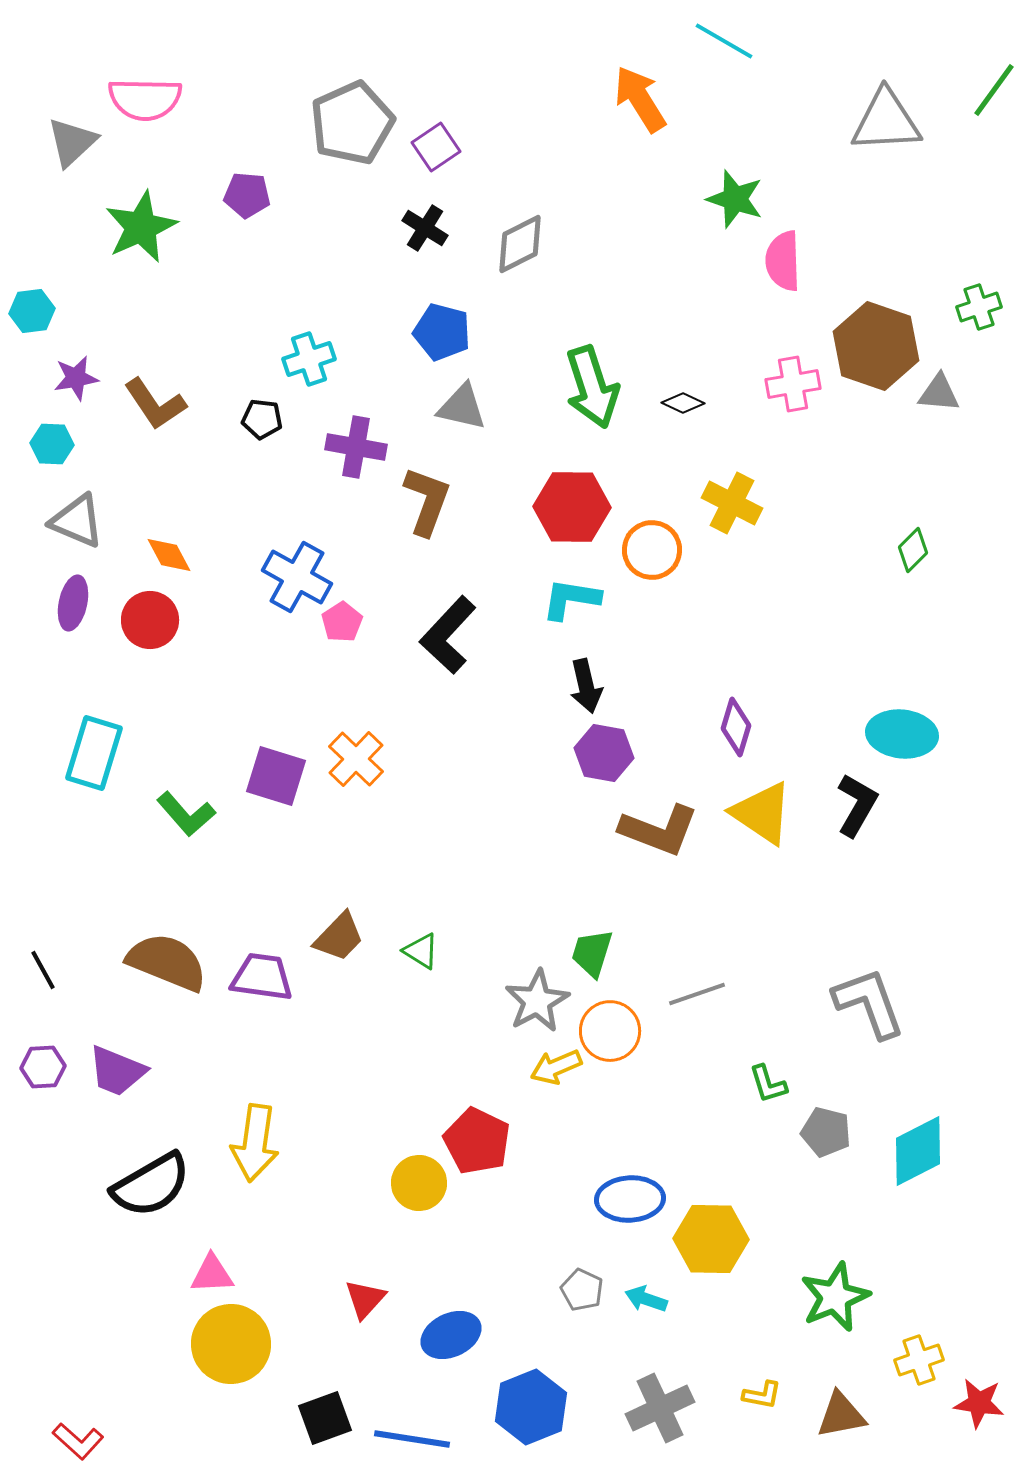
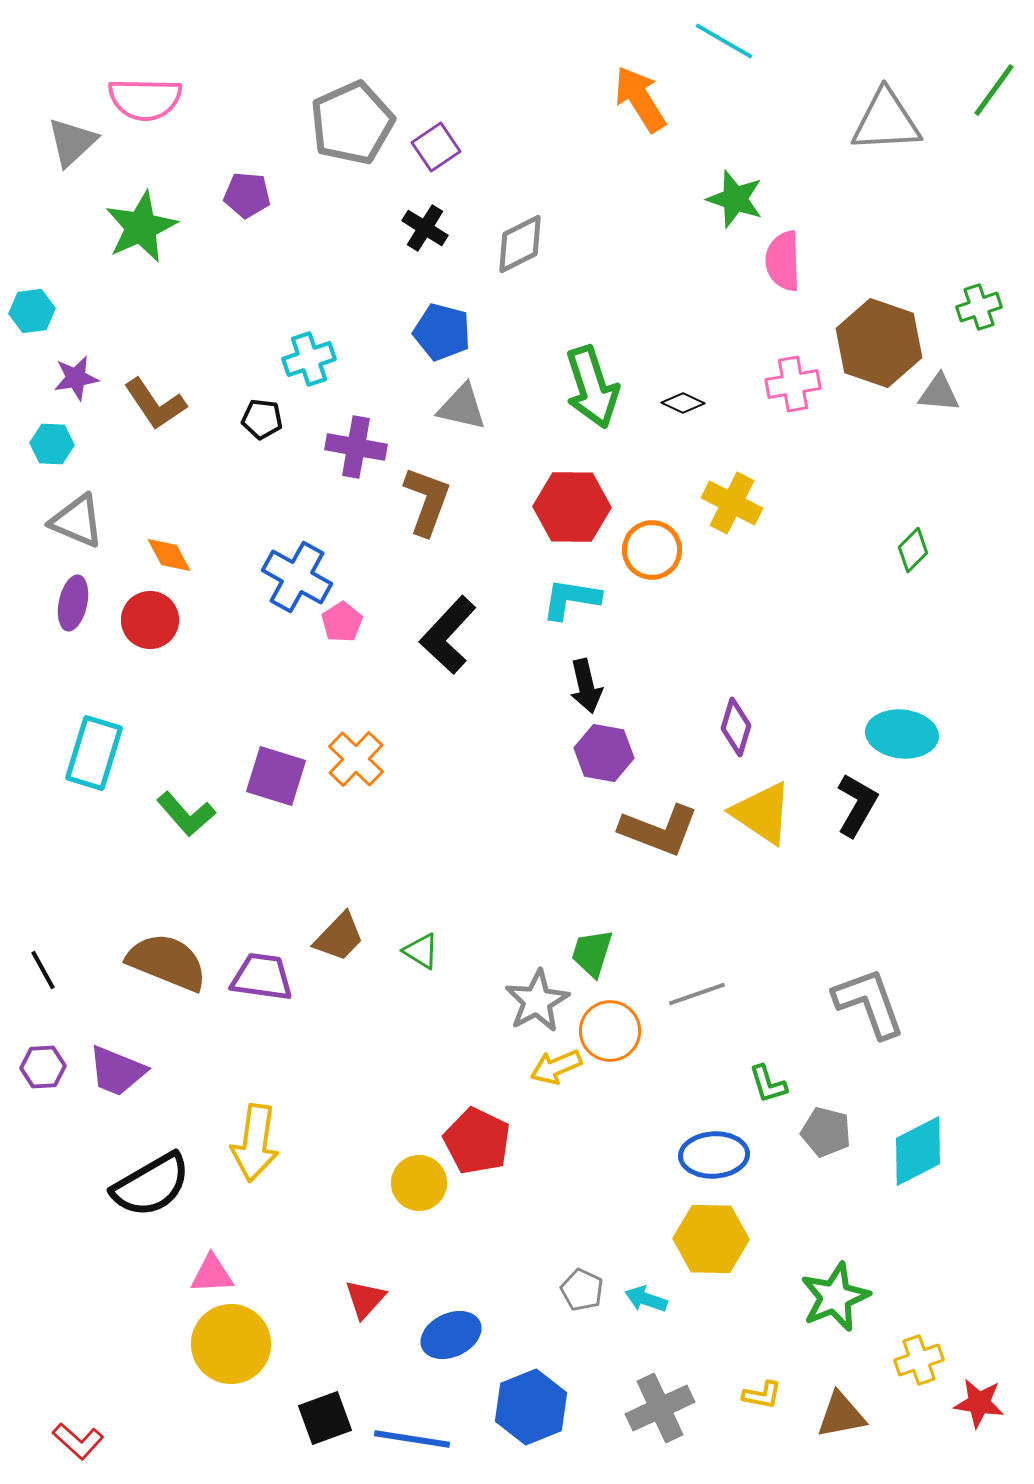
brown hexagon at (876, 346): moved 3 px right, 3 px up
blue ellipse at (630, 1199): moved 84 px right, 44 px up
